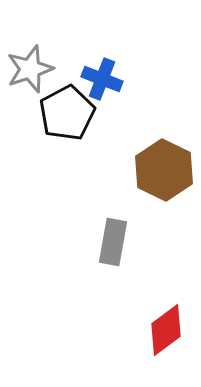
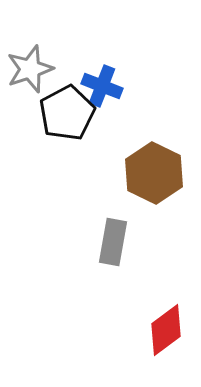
blue cross: moved 7 px down
brown hexagon: moved 10 px left, 3 px down
